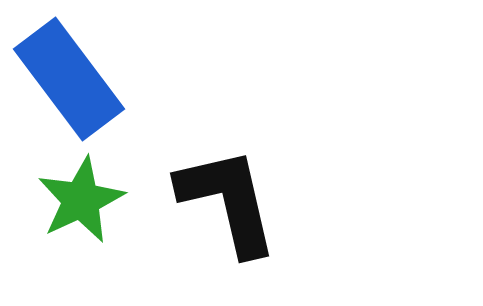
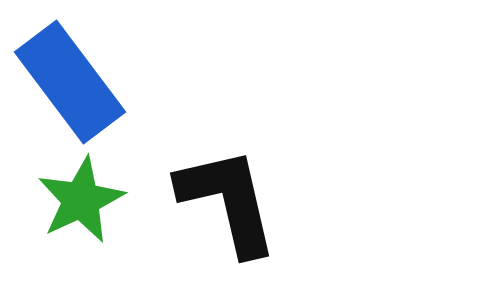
blue rectangle: moved 1 px right, 3 px down
